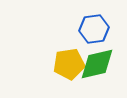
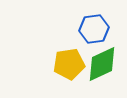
green diamond: moved 5 px right; rotated 12 degrees counterclockwise
